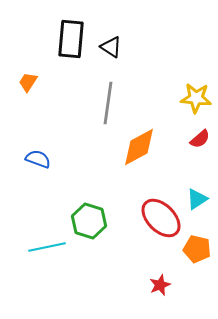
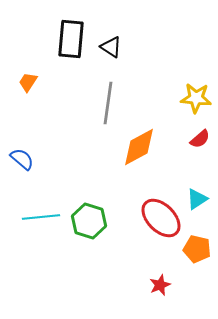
blue semicircle: moved 16 px left; rotated 20 degrees clockwise
cyan line: moved 6 px left, 30 px up; rotated 6 degrees clockwise
